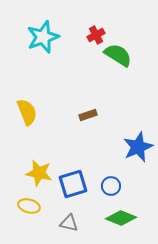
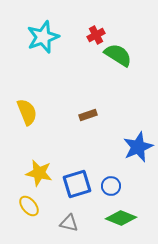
blue square: moved 4 px right
yellow ellipse: rotated 35 degrees clockwise
